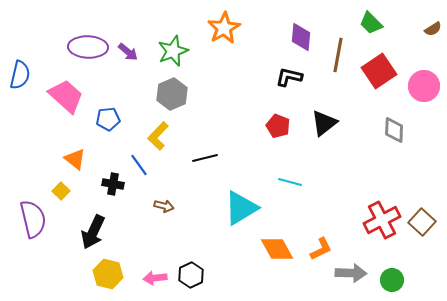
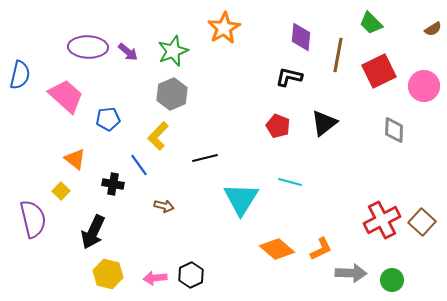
red square: rotated 8 degrees clockwise
cyan triangle: moved 9 px up; rotated 27 degrees counterclockwise
orange diamond: rotated 20 degrees counterclockwise
